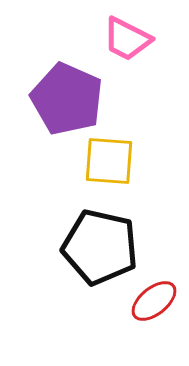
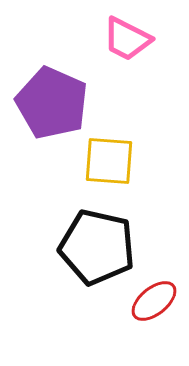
purple pentagon: moved 15 px left, 4 px down
black pentagon: moved 3 px left
